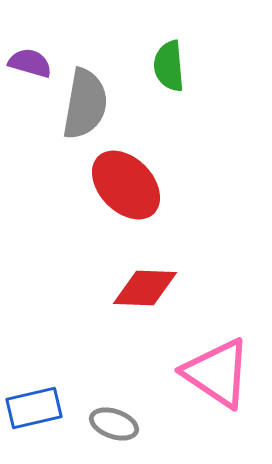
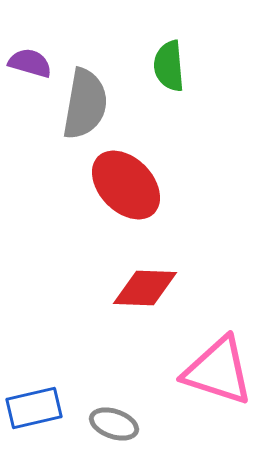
pink triangle: moved 1 px right, 2 px up; rotated 16 degrees counterclockwise
